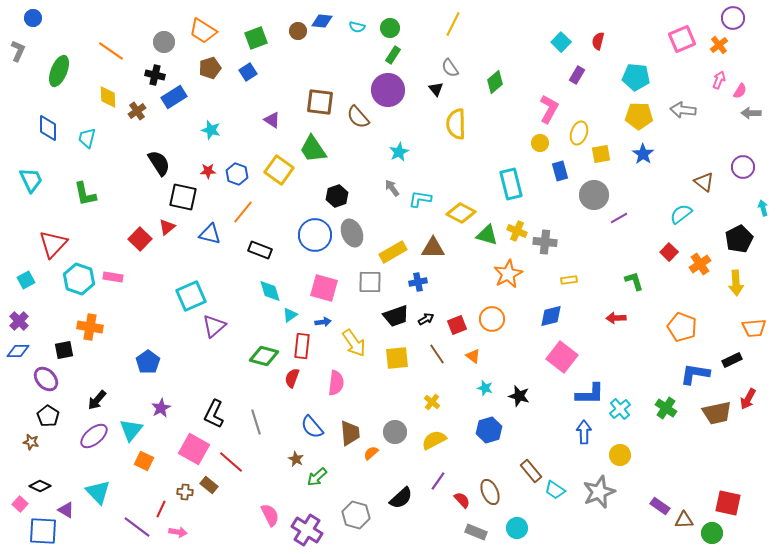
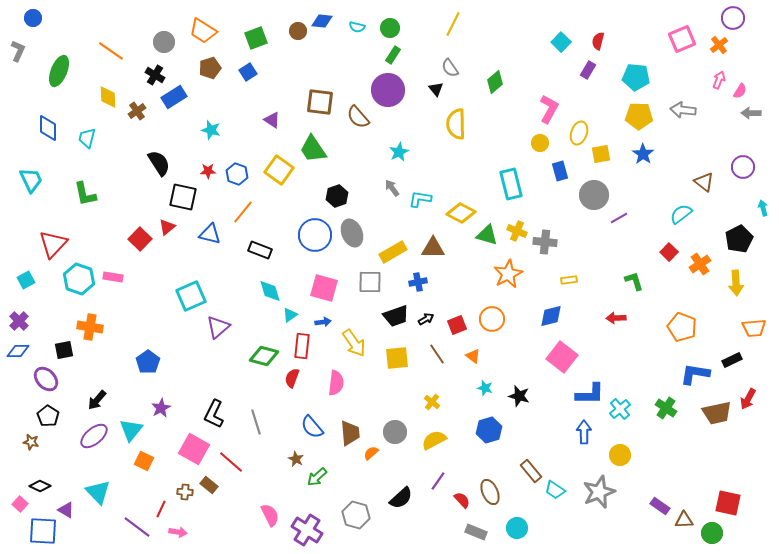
black cross at (155, 75): rotated 18 degrees clockwise
purple rectangle at (577, 75): moved 11 px right, 5 px up
purple triangle at (214, 326): moved 4 px right, 1 px down
